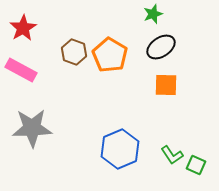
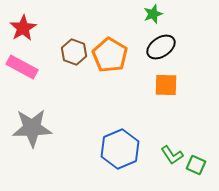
pink rectangle: moved 1 px right, 3 px up
